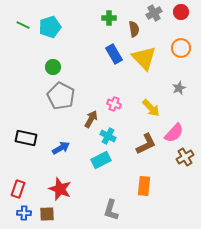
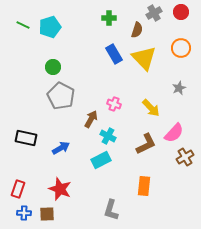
brown semicircle: moved 3 px right, 1 px down; rotated 28 degrees clockwise
